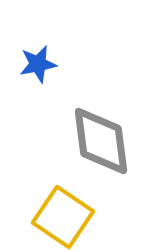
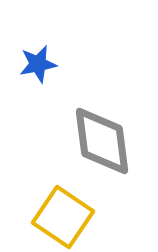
gray diamond: moved 1 px right
